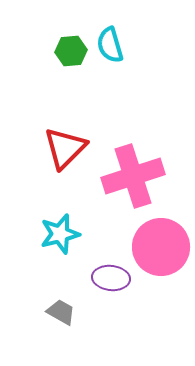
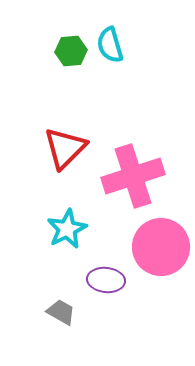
cyan star: moved 7 px right, 5 px up; rotated 12 degrees counterclockwise
purple ellipse: moved 5 px left, 2 px down
